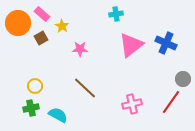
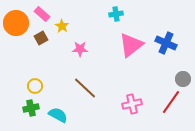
orange circle: moved 2 px left
